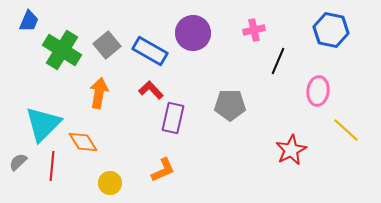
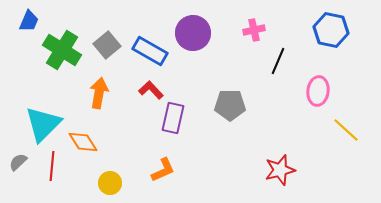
red star: moved 11 px left, 20 px down; rotated 12 degrees clockwise
